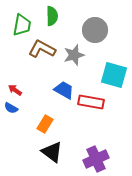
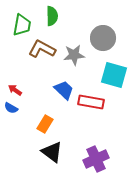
gray circle: moved 8 px right, 8 px down
gray star: rotated 10 degrees clockwise
blue trapezoid: rotated 15 degrees clockwise
